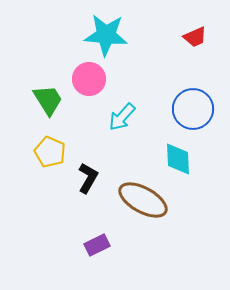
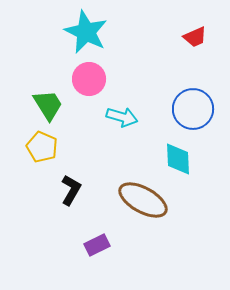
cyan star: moved 20 px left, 3 px up; rotated 21 degrees clockwise
green trapezoid: moved 5 px down
cyan arrow: rotated 116 degrees counterclockwise
yellow pentagon: moved 8 px left, 5 px up
black L-shape: moved 17 px left, 12 px down
